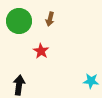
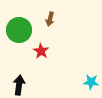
green circle: moved 9 px down
cyan star: moved 1 px down
